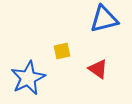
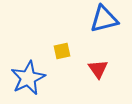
red triangle: rotated 20 degrees clockwise
